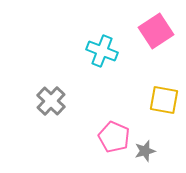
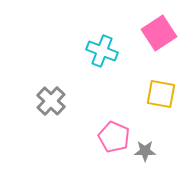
pink square: moved 3 px right, 2 px down
yellow square: moved 3 px left, 6 px up
gray star: rotated 15 degrees clockwise
